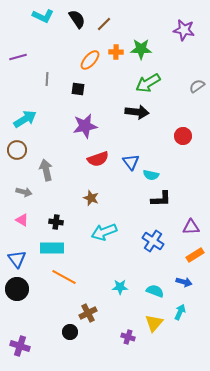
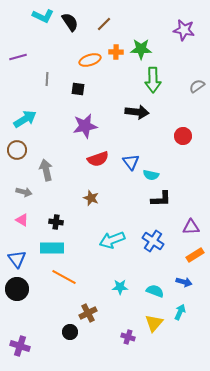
black semicircle at (77, 19): moved 7 px left, 3 px down
orange ellipse at (90, 60): rotated 30 degrees clockwise
green arrow at (148, 83): moved 5 px right, 3 px up; rotated 60 degrees counterclockwise
cyan arrow at (104, 232): moved 8 px right, 8 px down
